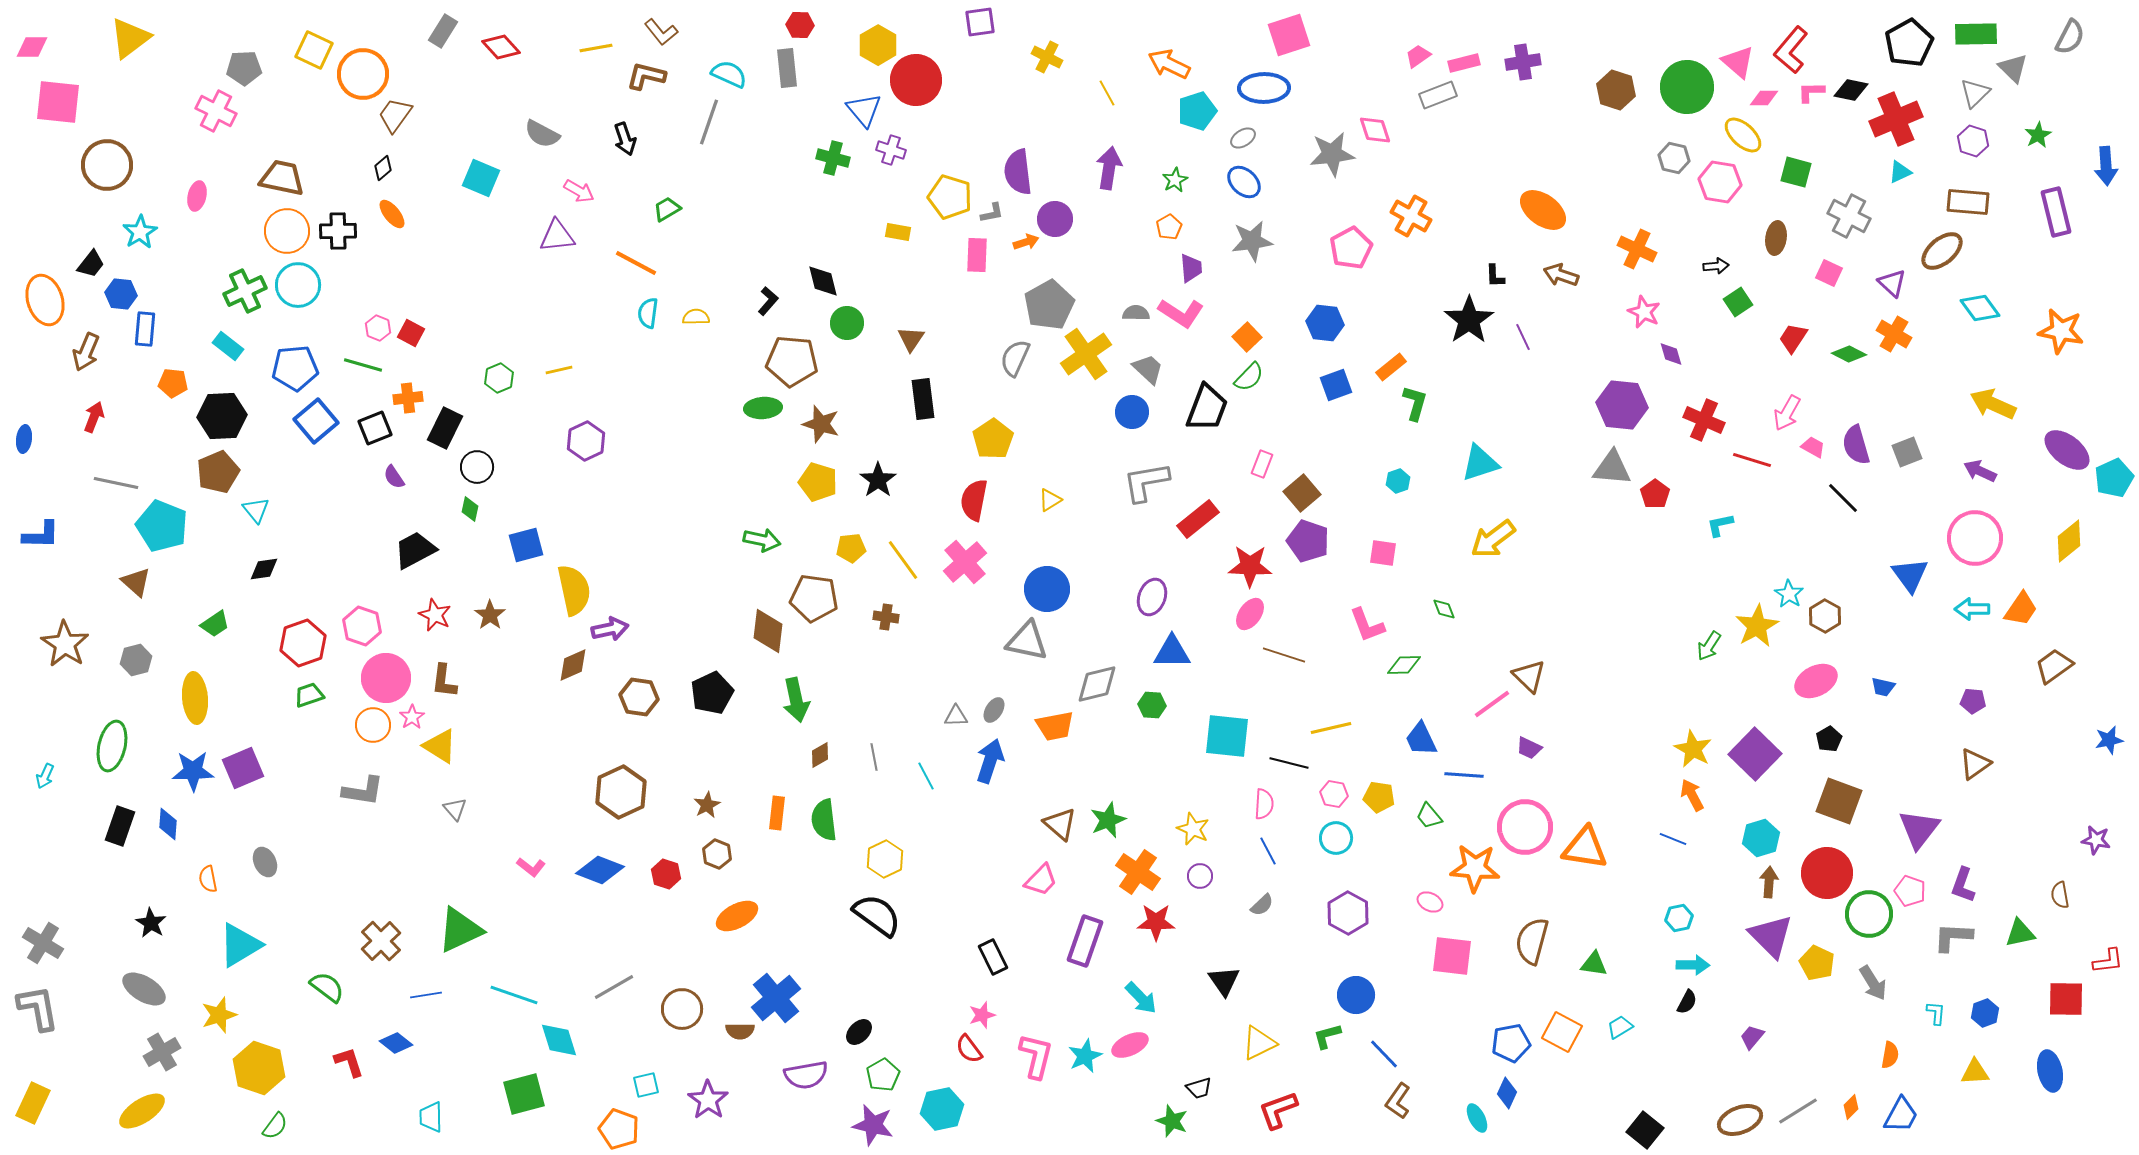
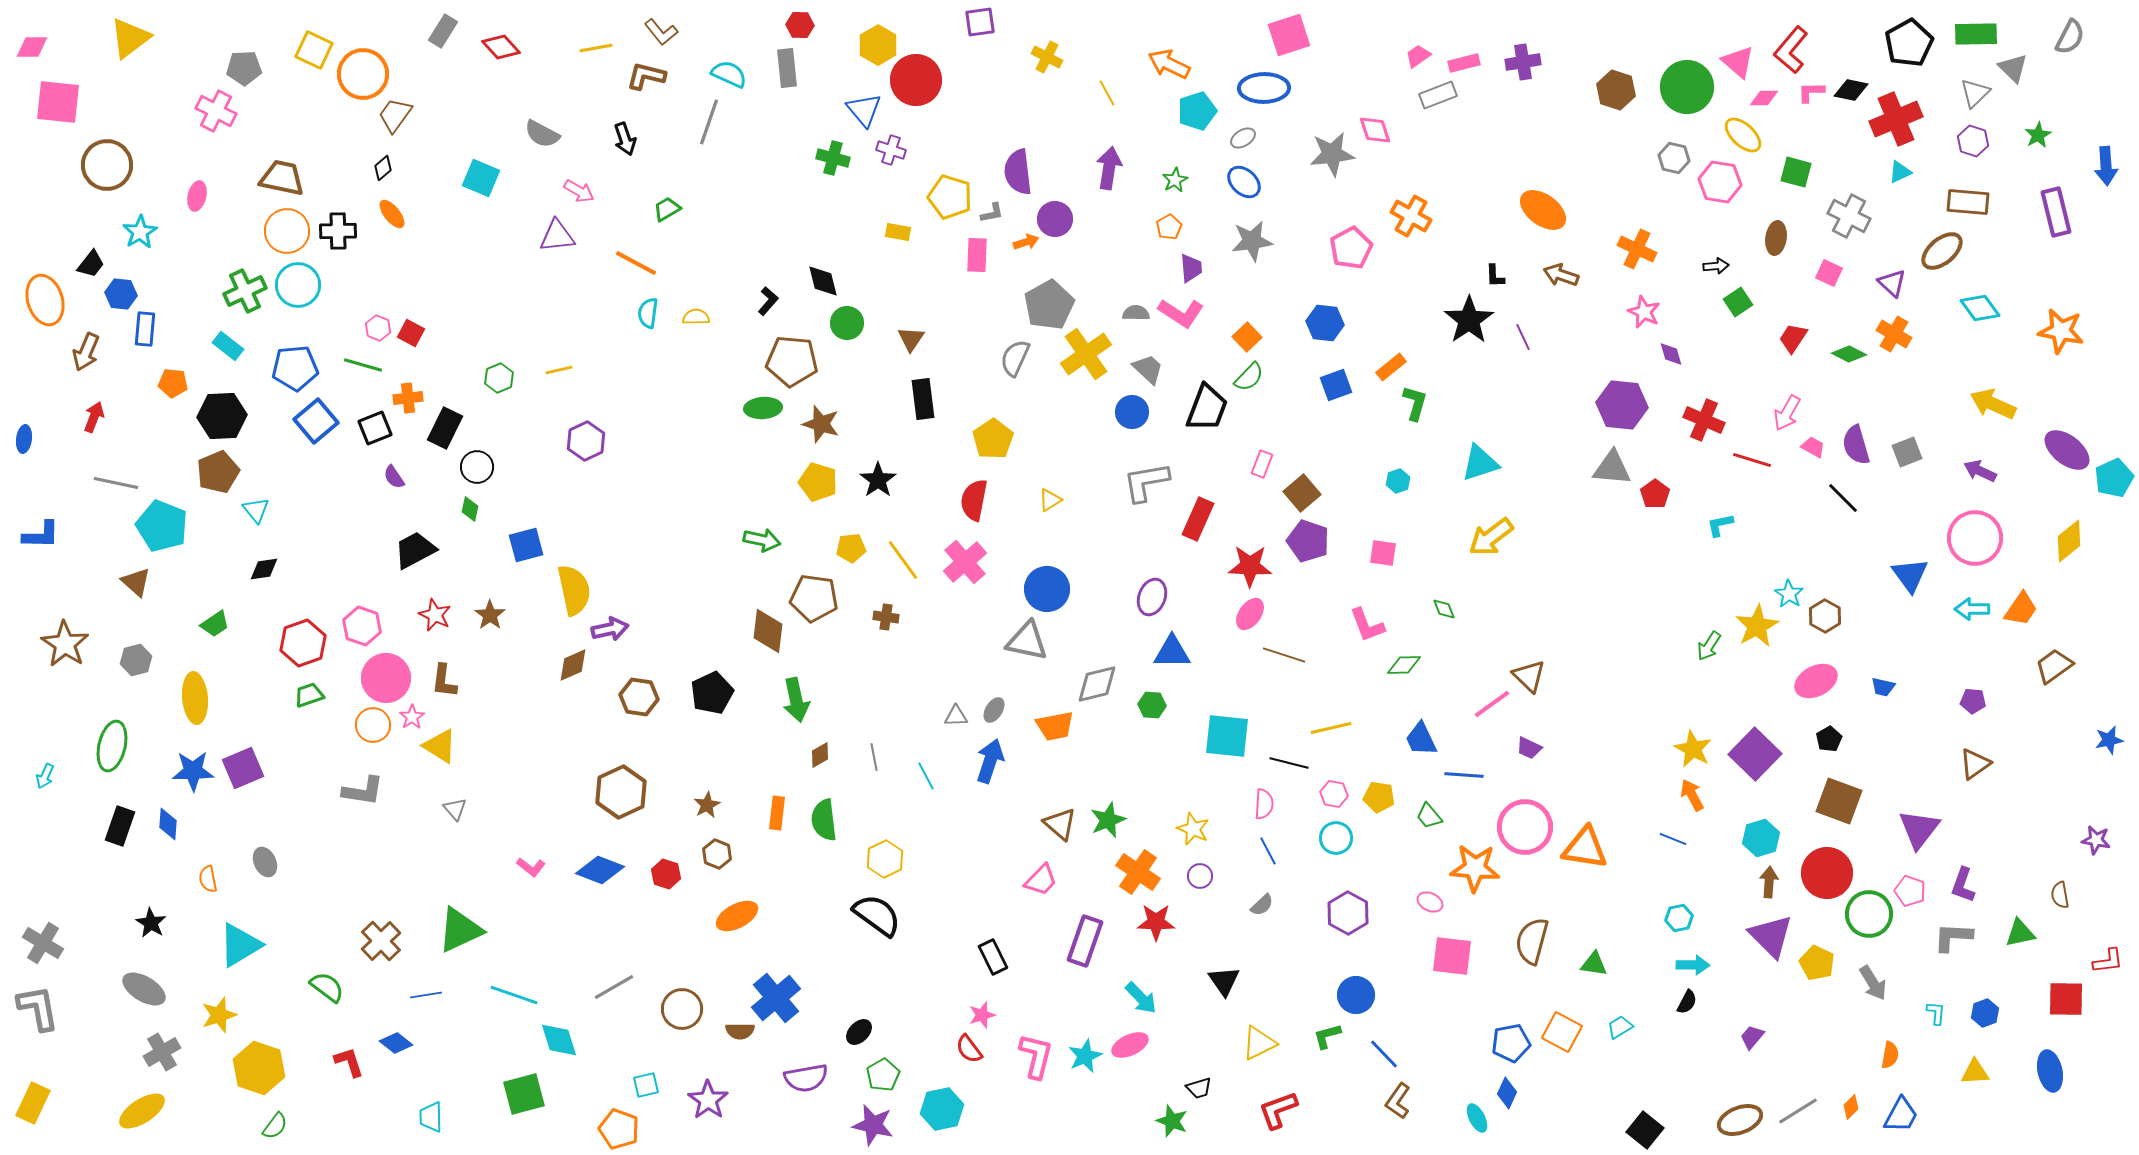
red rectangle at (1198, 519): rotated 27 degrees counterclockwise
yellow arrow at (1493, 539): moved 2 px left, 2 px up
purple semicircle at (806, 1075): moved 3 px down
